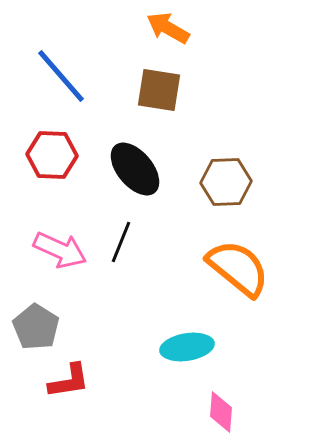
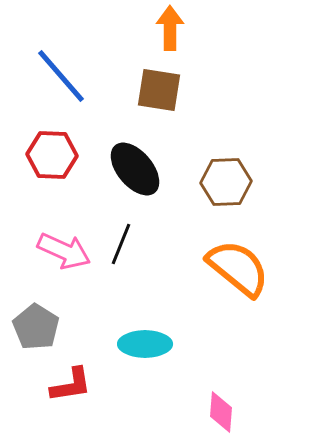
orange arrow: moved 2 px right; rotated 60 degrees clockwise
black line: moved 2 px down
pink arrow: moved 4 px right, 1 px down
cyan ellipse: moved 42 px left, 3 px up; rotated 9 degrees clockwise
red L-shape: moved 2 px right, 4 px down
